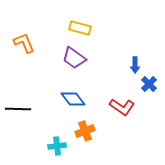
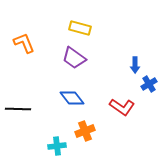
blue cross: rotated 14 degrees clockwise
blue diamond: moved 1 px left, 1 px up
